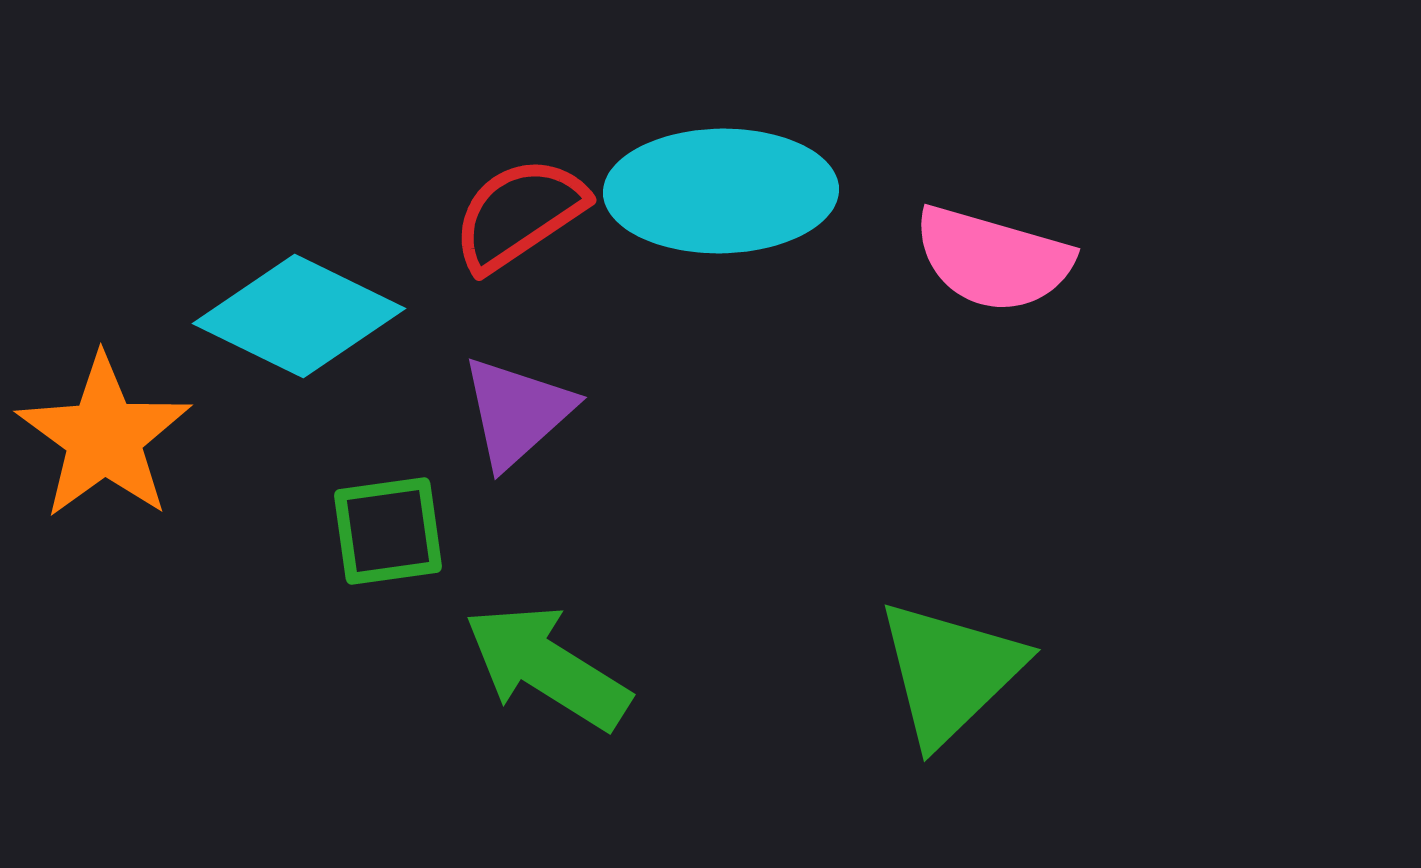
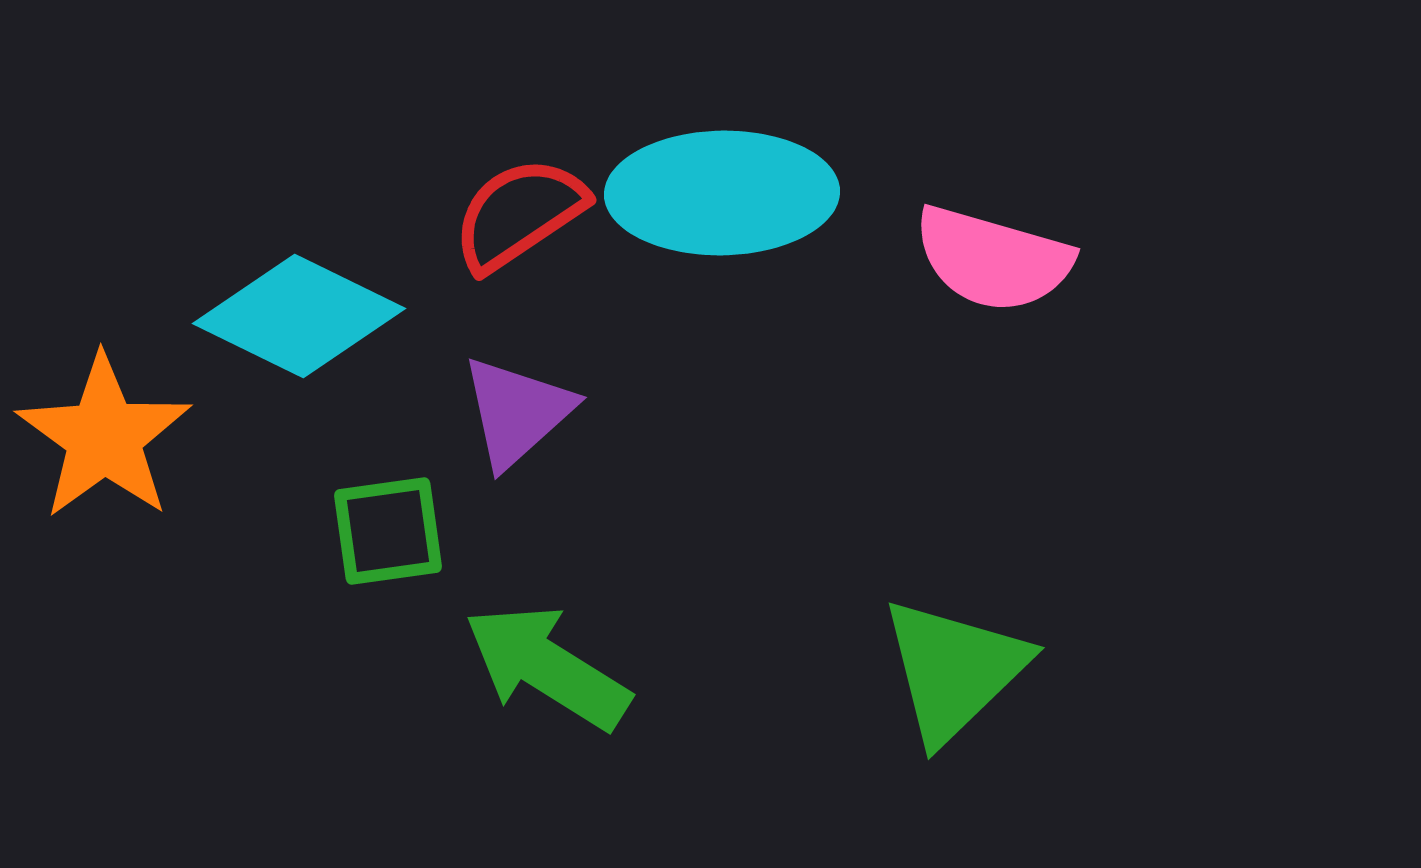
cyan ellipse: moved 1 px right, 2 px down
green triangle: moved 4 px right, 2 px up
